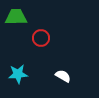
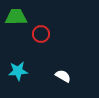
red circle: moved 4 px up
cyan star: moved 3 px up
